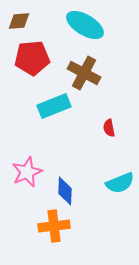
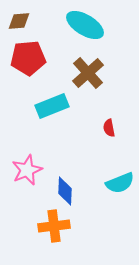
red pentagon: moved 4 px left
brown cross: moved 4 px right; rotated 20 degrees clockwise
cyan rectangle: moved 2 px left
pink star: moved 2 px up
